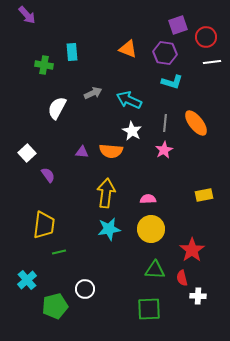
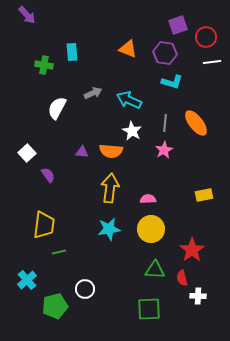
yellow arrow: moved 4 px right, 5 px up
